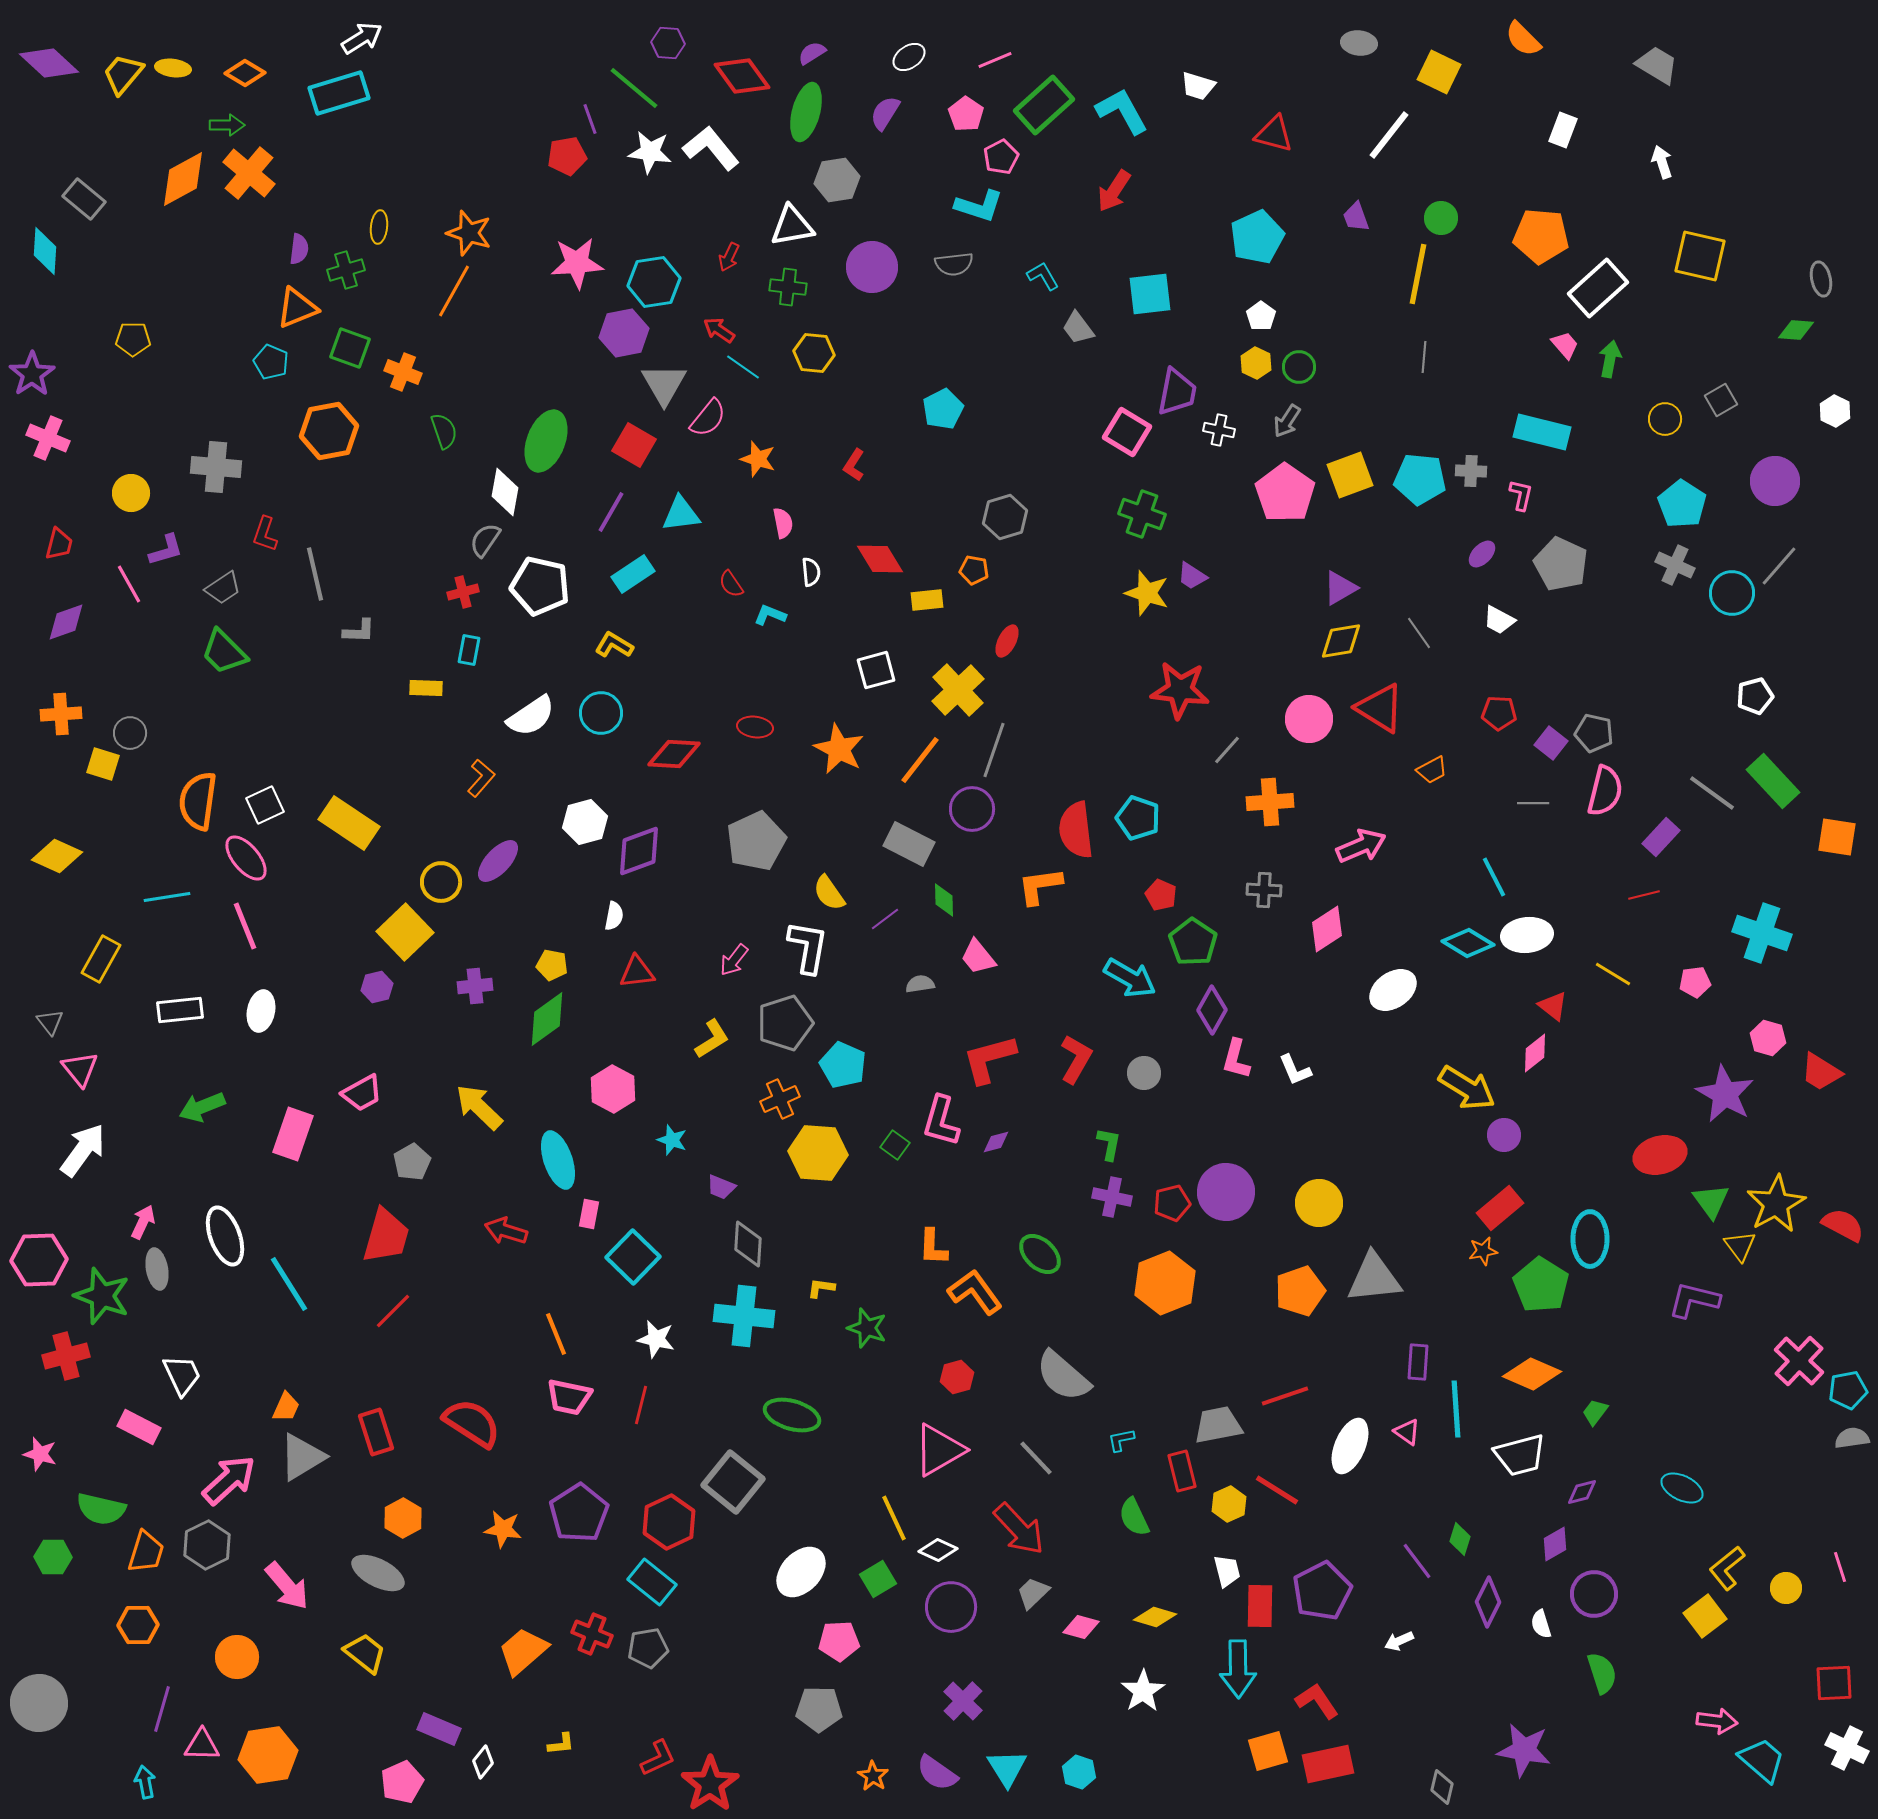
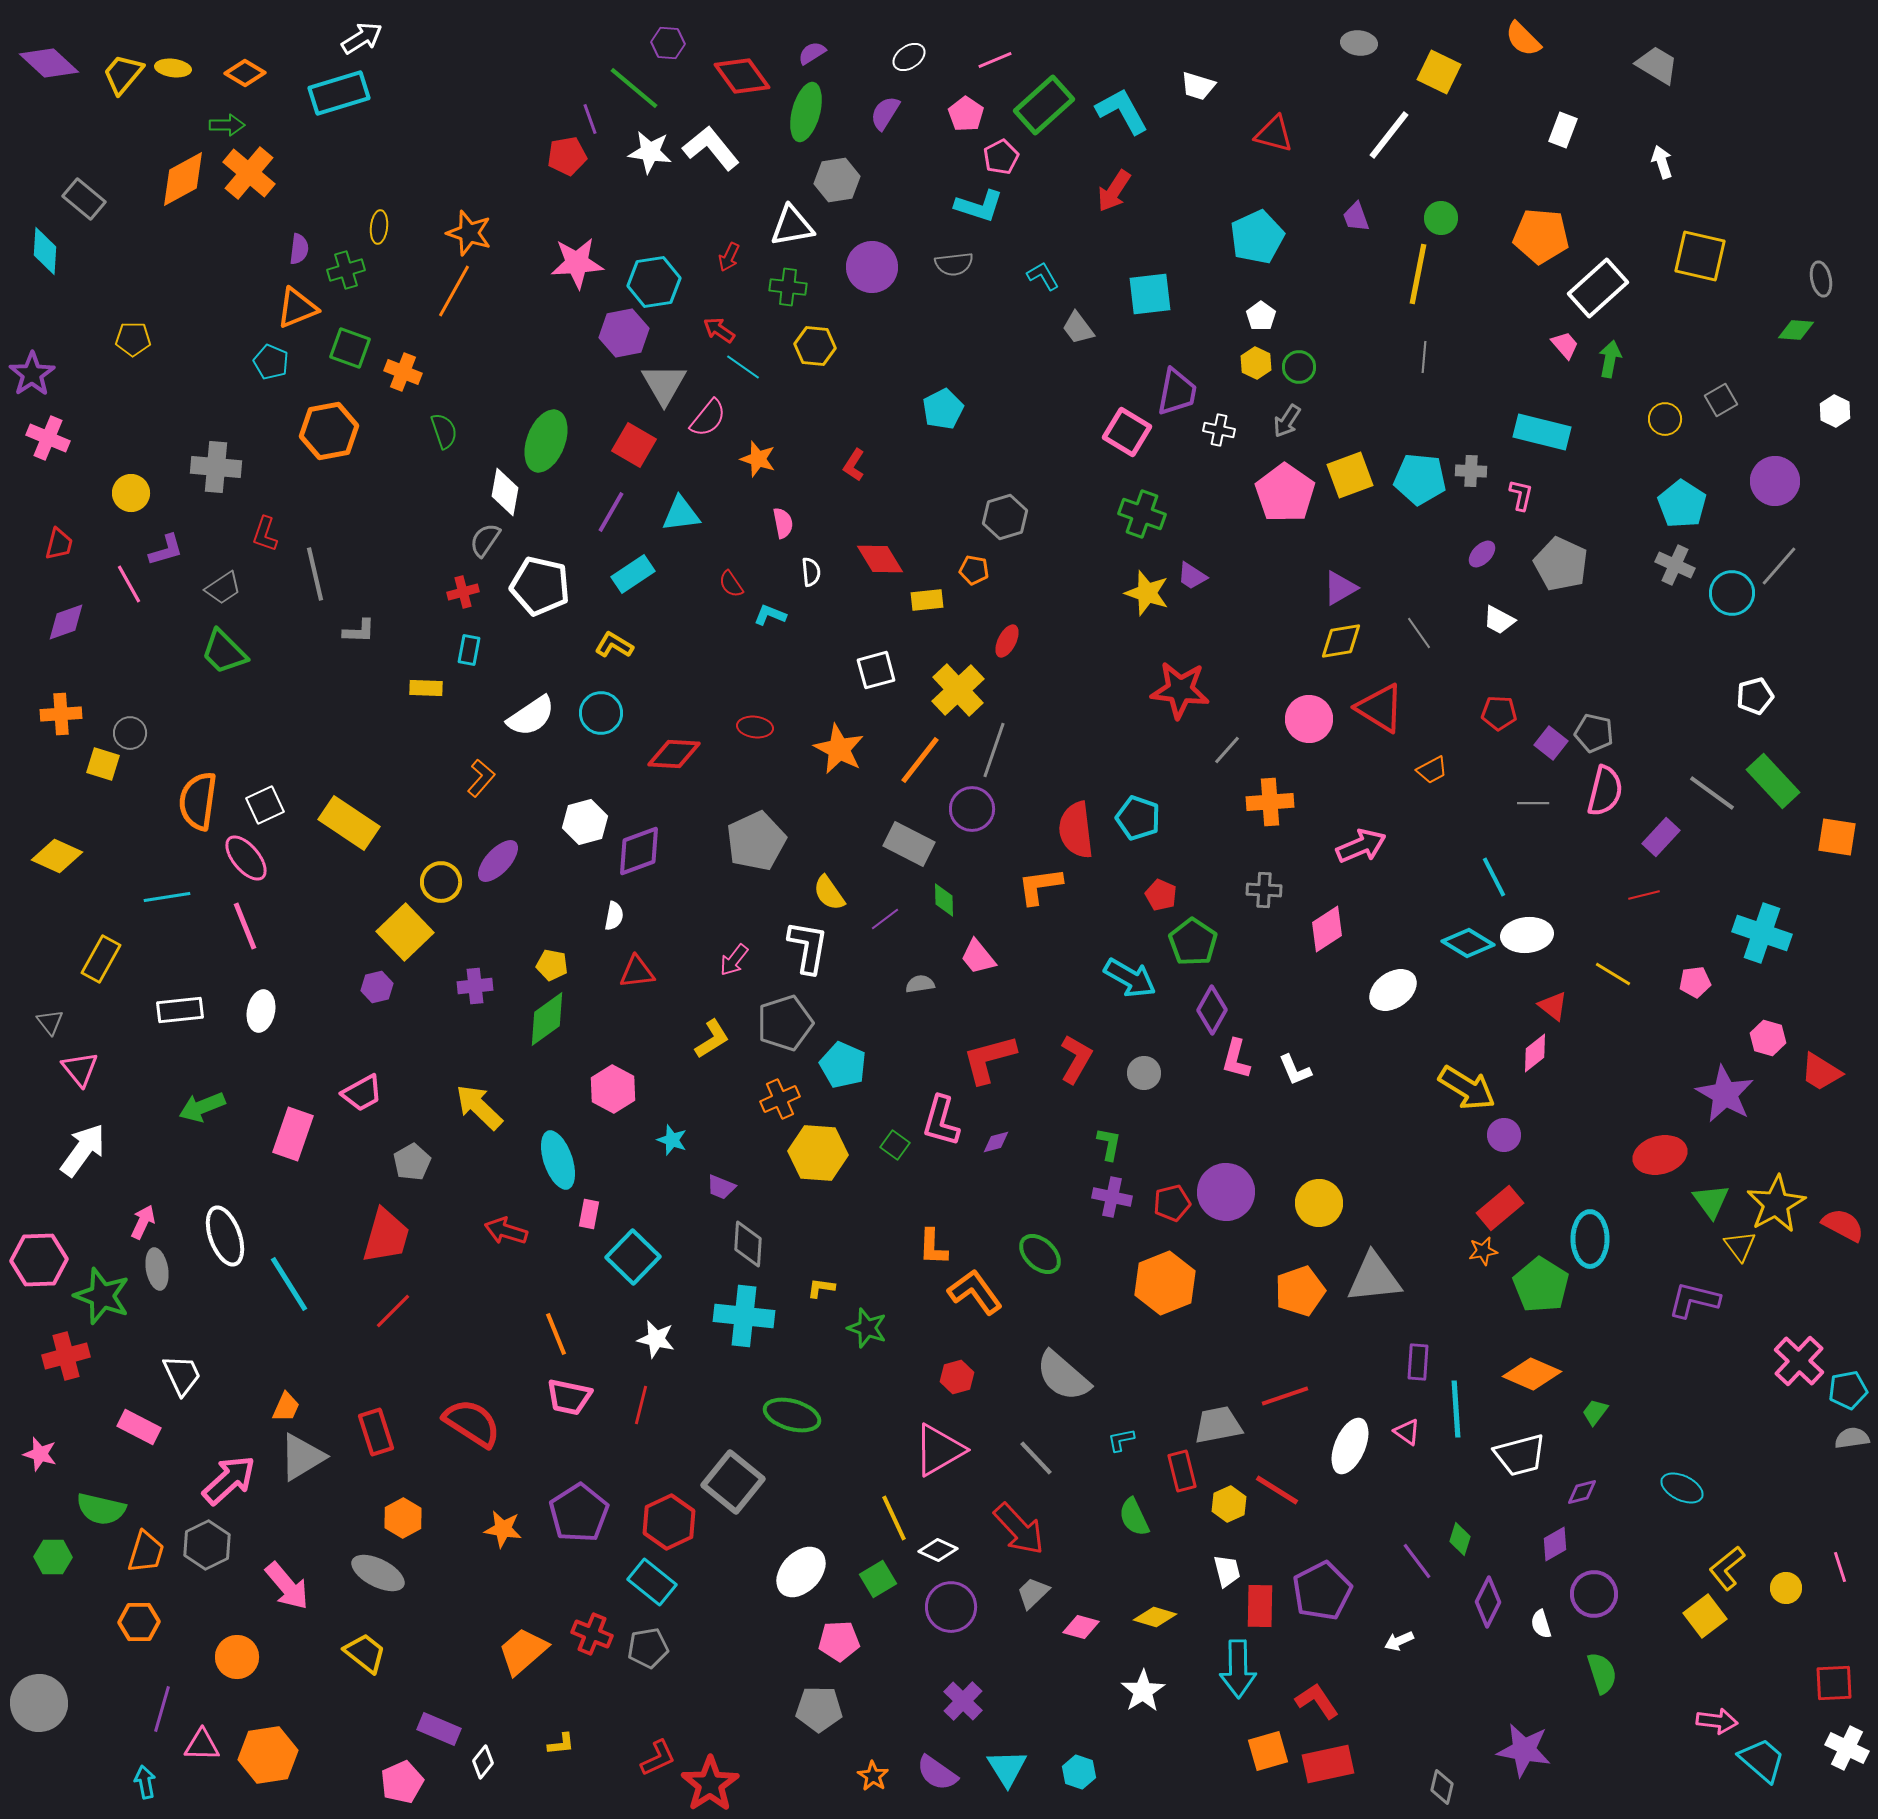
yellow hexagon at (814, 353): moved 1 px right, 7 px up
orange hexagon at (138, 1625): moved 1 px right, 3 px up
